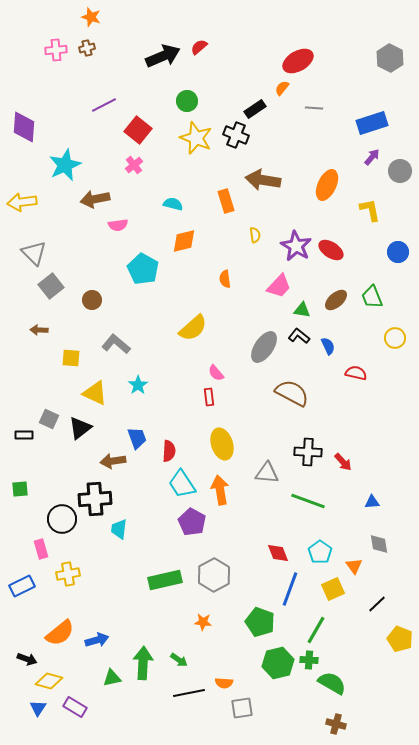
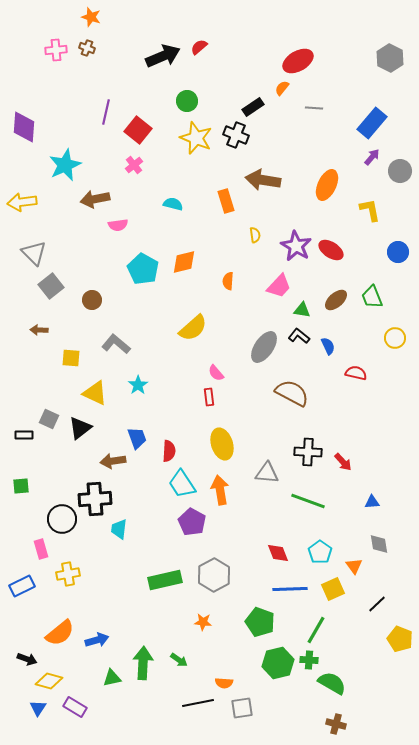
brown cross at (87, 48): rotated 35 degrees clockwise
purple line at (104, 105): moved 2 px right, 7 px down; rotated 50 degrees counterclockwise
black rectangle at (255, 109): moved 2 px left, 2 px up
blue rectangle at (372, 123): rotated 32 degrees counterclockwise
orange diamond at (184, 241): moved 21 px down
orange semicircle at (225, 279): moved 3 px right, 2 px down; rotated 12 degrees clockwise
green square at (20, 489): moved 1 px right, 3 px up
blue line at (290, 589): rotated 68 degrees clockwise
black line at (189, 693): moved 9 px right, 10 px down
